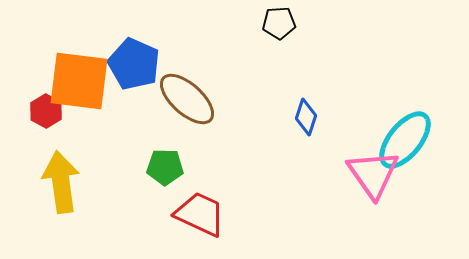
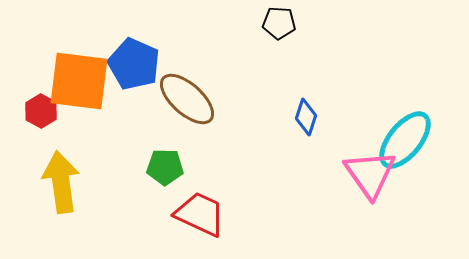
black pentagon: rotated 8 degrees clockwise
red hexagon: moved 5 px left
pink triangle: moved 3 px left
